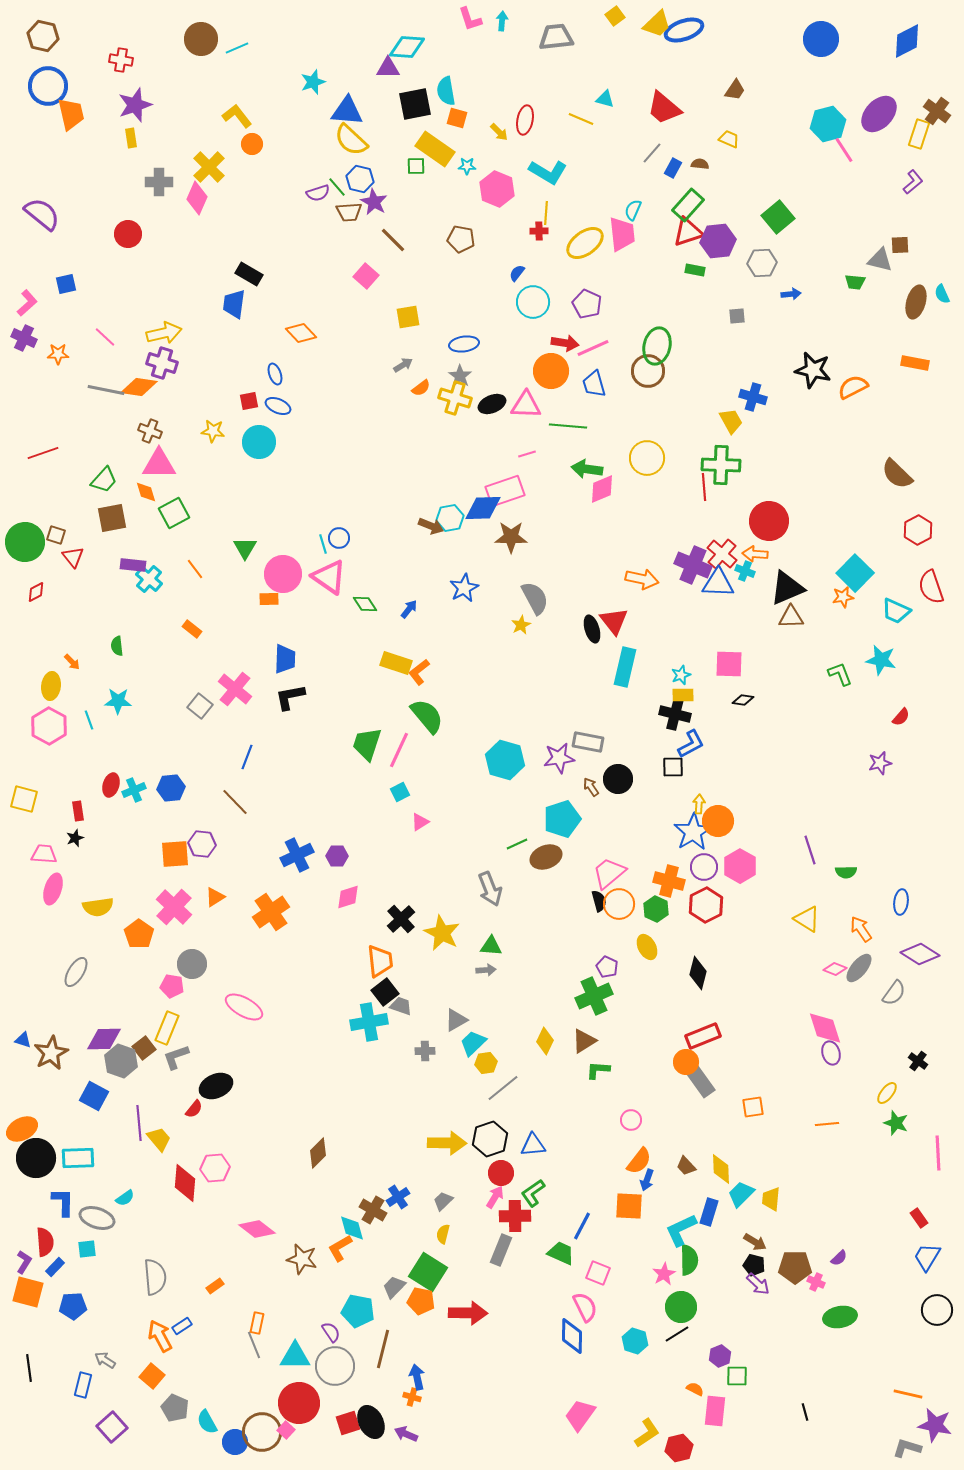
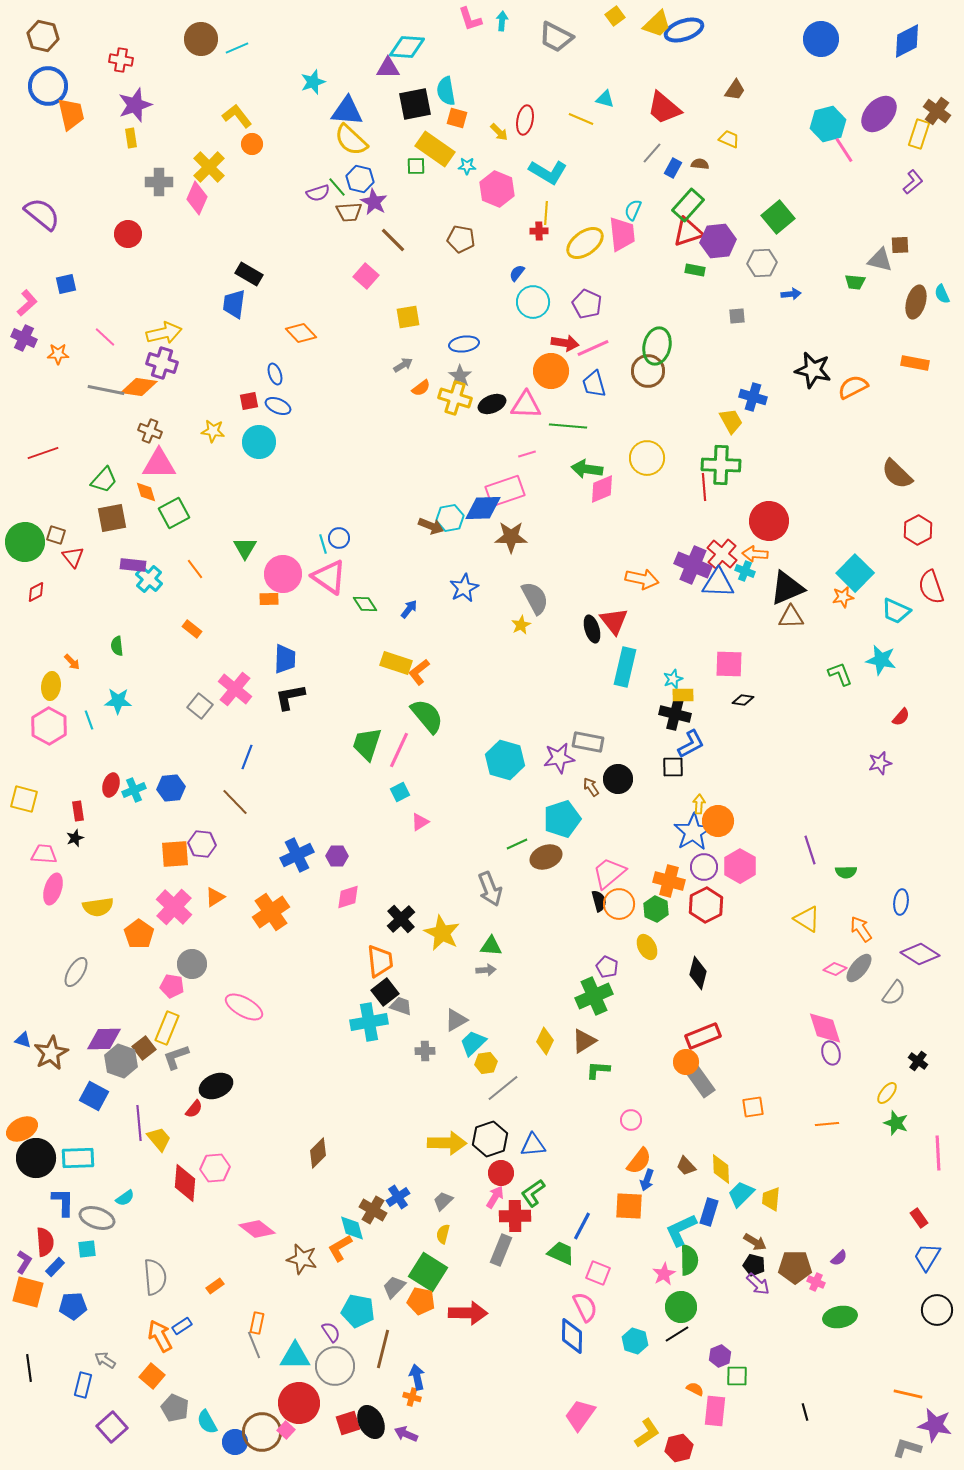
gray trapezoid at (556, 37): rotated 147 degrees counterclockwise
cyan star at (681, 675): moved 8 px left, 4 px down
